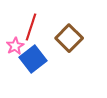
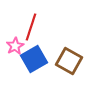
brown square: moved 23 px down; rotated 16 degrees counterclockwise
blue square: moved 1 px right; rotated 8 degrees clockwise
